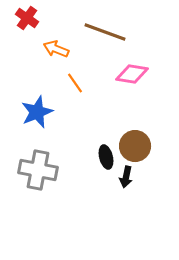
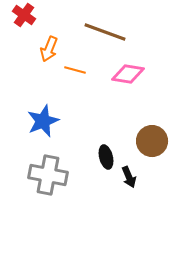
red cross: moved 3 px left, 3 px up
orange arrow: moved 7 px left; rotated 90 degrees counterclockwise
pink diamond: moved 4 px left
orange line: moved 13 px up; rotated 40 degrees counterclockwise
blue star: moved 6 px right, 9 px down
brown circle: moved 17 px right, 5 px up
gray cross: moved 10 px right, 5 px down
black arrow: moved 3 px right; rotated 35 degrees counterclockwise
